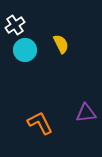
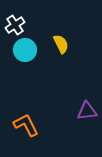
purple triangle: moved 1 px right, 2 px up
orange L-shape: moved 14 px left, 2 px down
